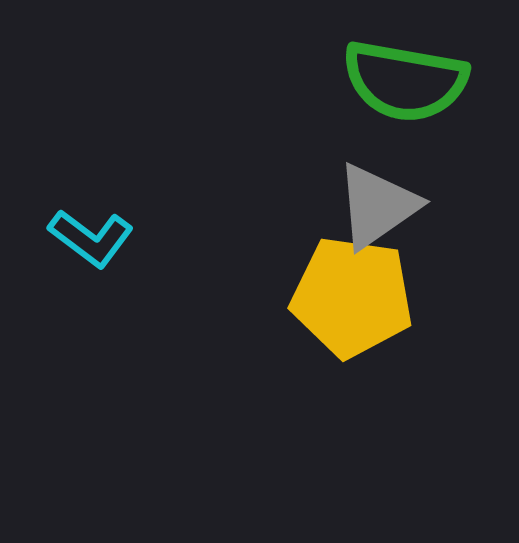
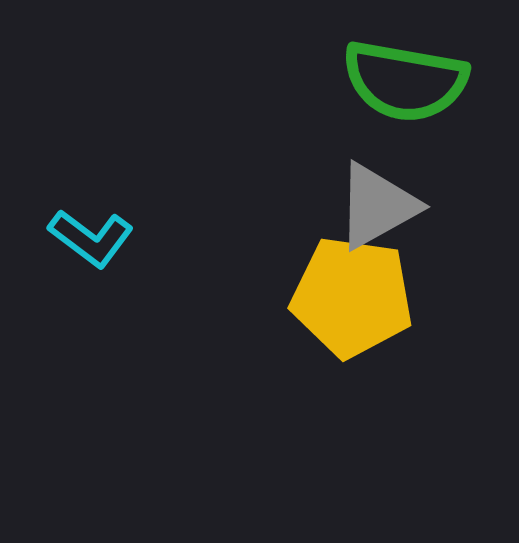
gray triangle: rotated 6 degrees clockwise
